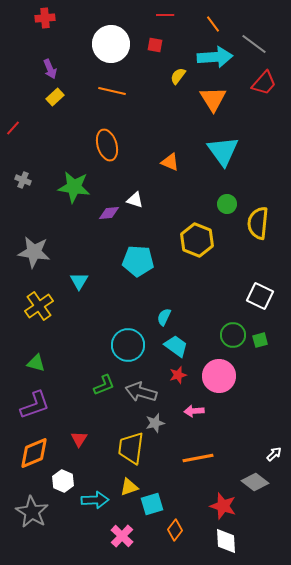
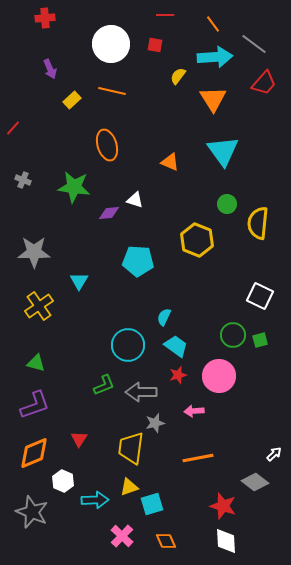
yellow rectangle at (55, 97): moved 17 px right, 3 px down
gray star at (34, 252): rotated 8 degrees counterclockwise
gray arrow at (141, 392): rotated 16 degrees counterclockwise
gray star at (32, 512): rotated 8 degrees counterclockwise
orange diamond at (175, 530): moved 9 px left, 11 px down; rotated 60 degrees counterclockwise
